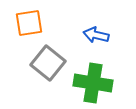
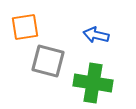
orange square: moved 4 px left, 4 px down
gray square: moved 2 px up; rotated 24 degrees counterclockwise
